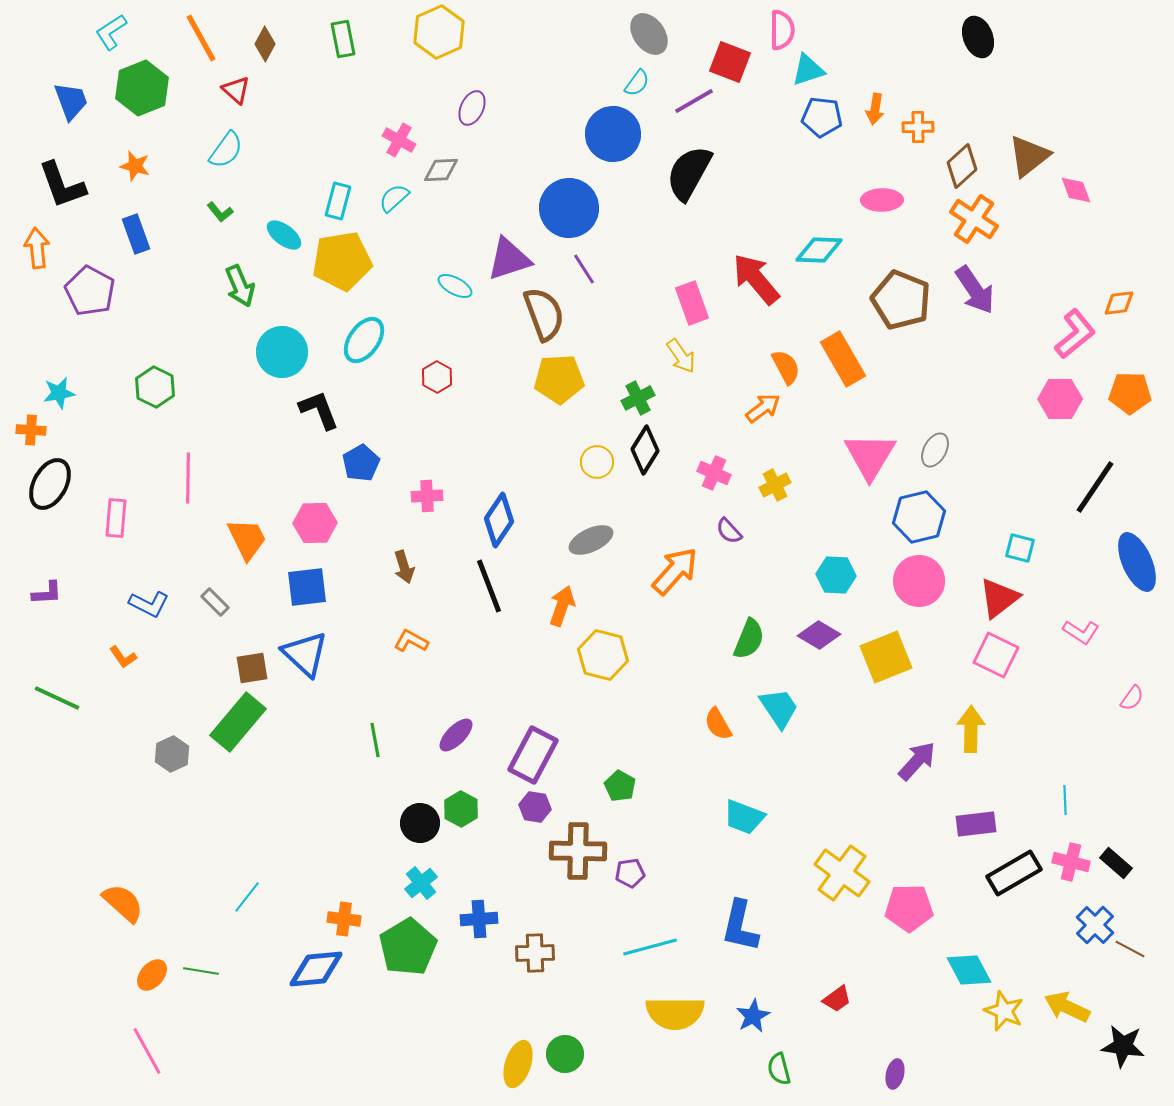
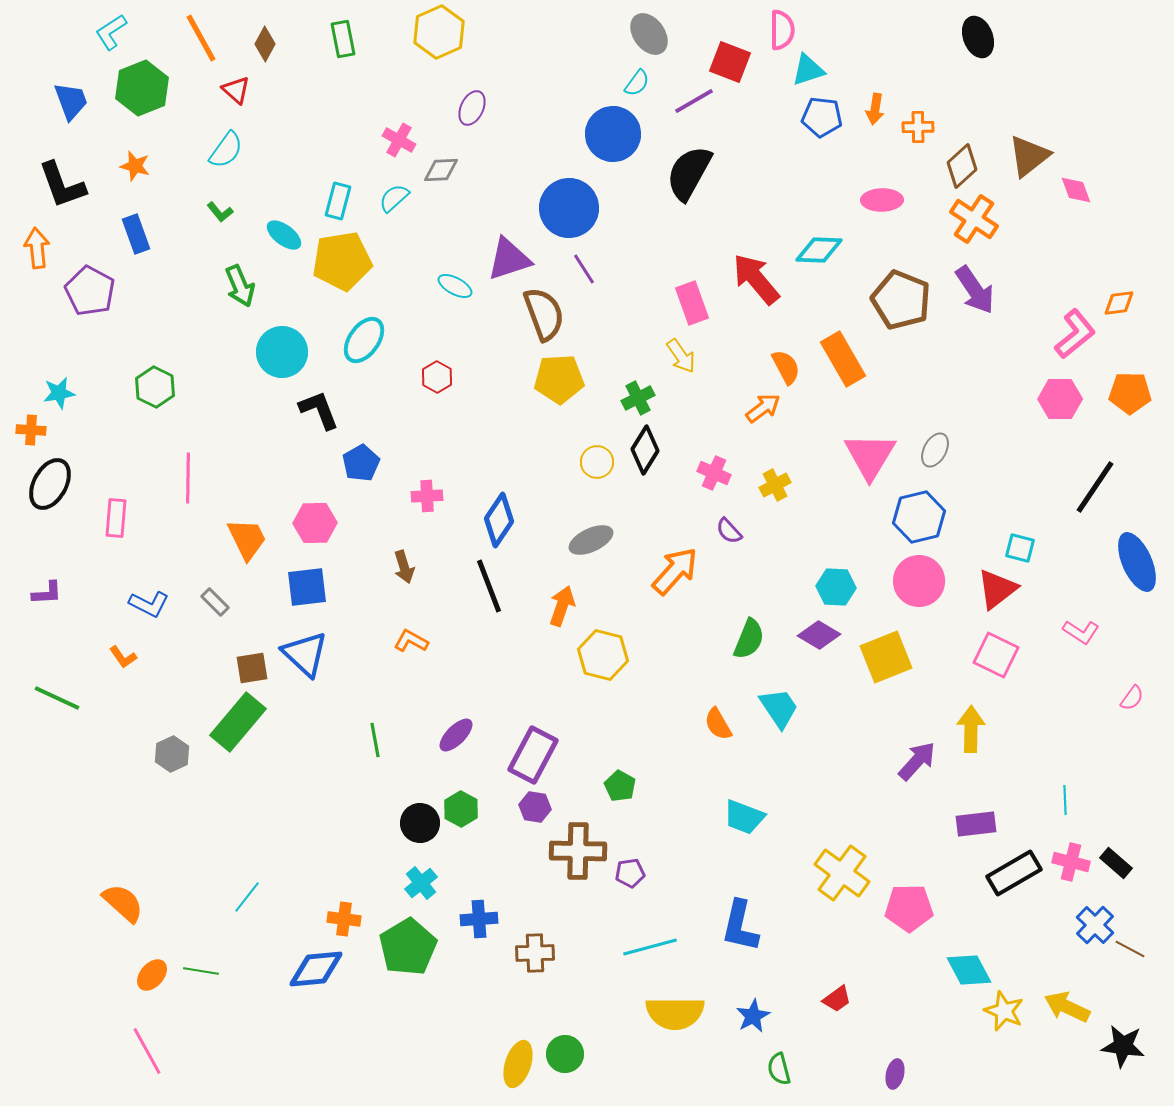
cyan hexagon at (836, 575): moved 12 px down
red triangle at (999, 598): moved 2 px left, 9 px up
